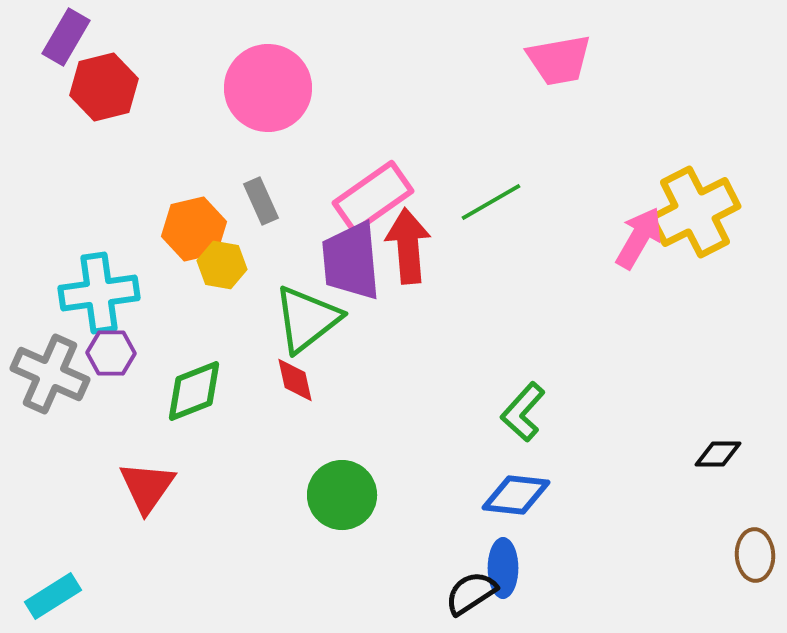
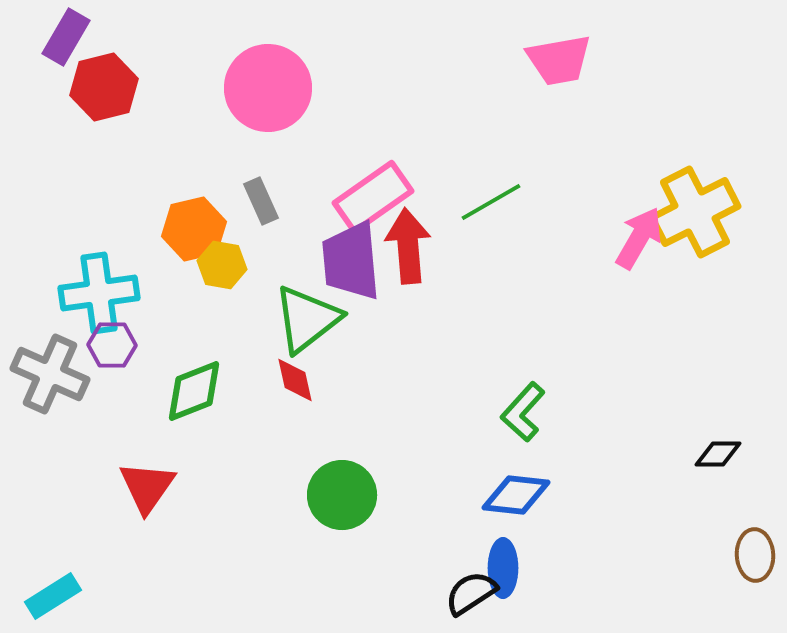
purple hexagon: moved 1 px right, 8 px up
